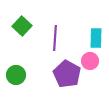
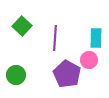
pink circle: moved 1 px left, 1 px up
